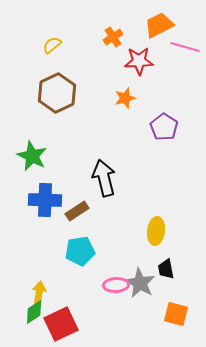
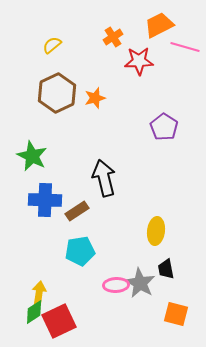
orange star: moved 30 px left
red square: moved 2 px left, 3 px up
